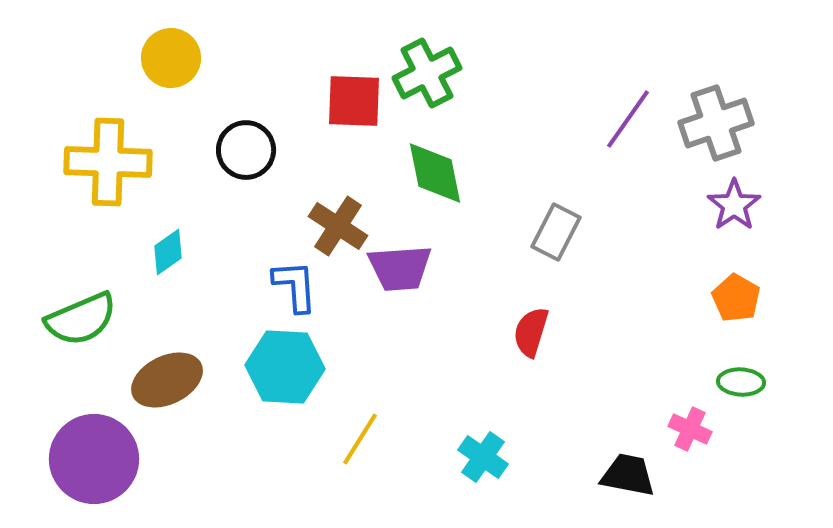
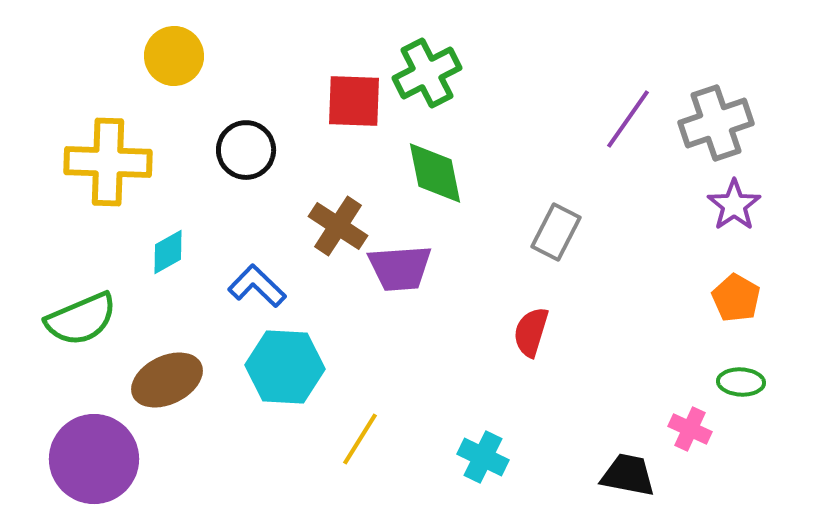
yellow circle: moved 3 px right, 2 px up
cyan diamond: rotated 6 degrees clockwise
blue L-shape: moved 38 px left; rotated 42 degrees counterclockwise
cyan cross: rotated 9 degrees counterclockwise
